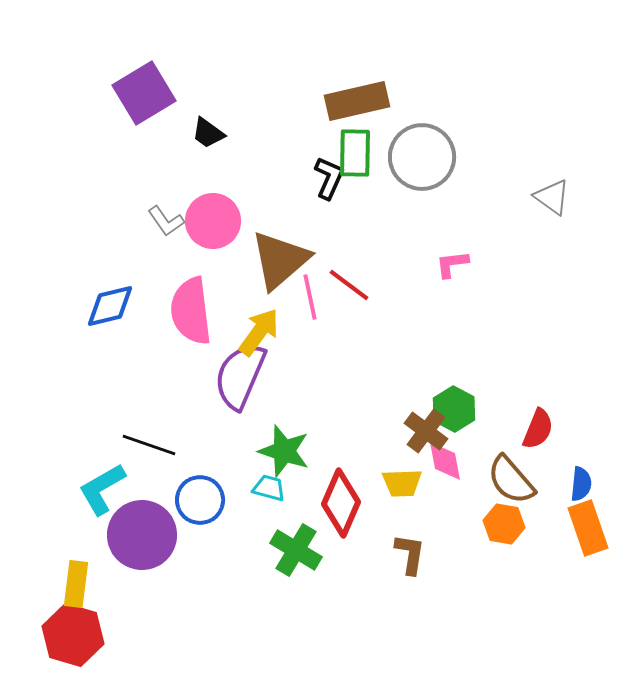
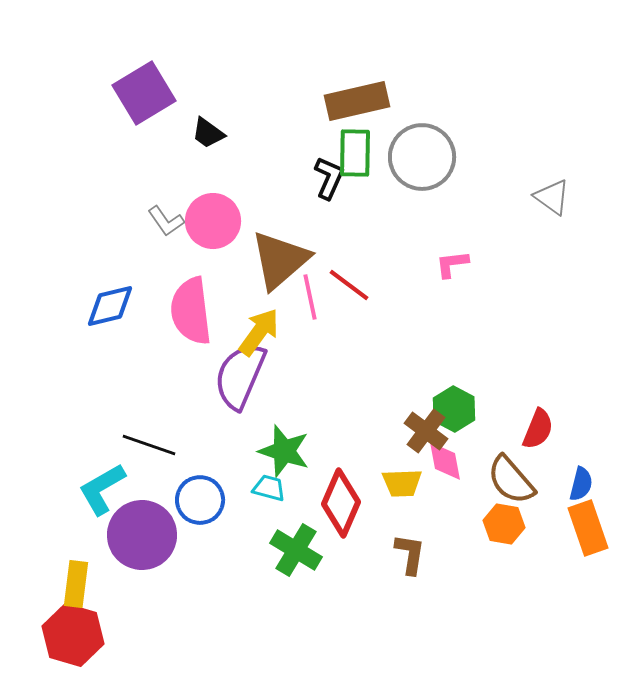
blue semicircle: rotated 8 degrees clockwise
